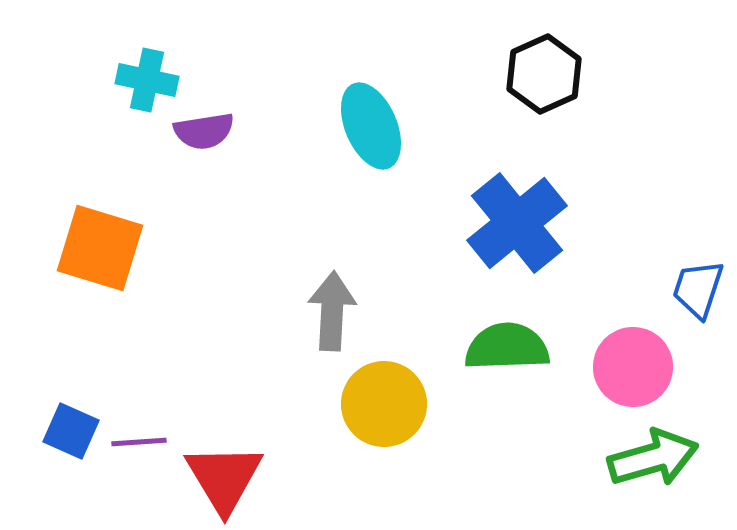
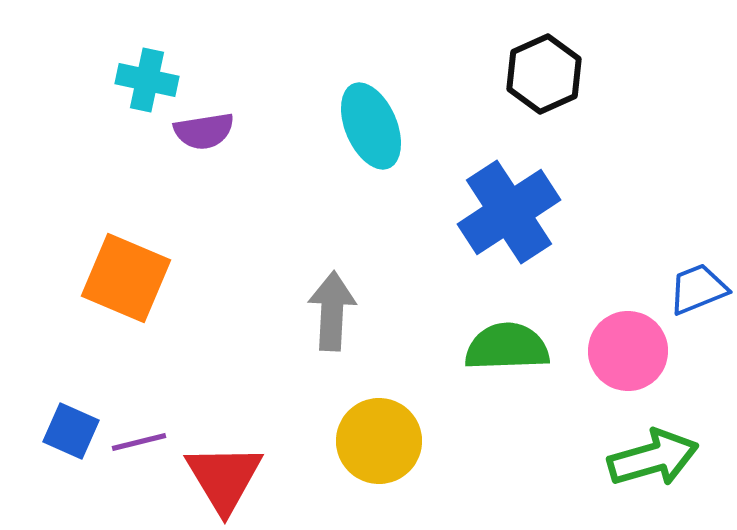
blue cross: moved 8 px left, 11 px up; rotated 6 degrees clockwise
orange square: moved 26 px right, 30 px down; rotated 6 degrees clockwise
blue trapezoid: rotated 50 degrees clockwise
pink circle: moved 5 px left, 16 px up
yellow circle: moved 5 px left, 37 px down
purple line: rotated 10 degrees counterclockwise
